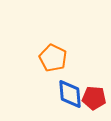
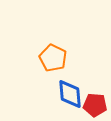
red pentagon: moved 1 px right, 7 px down
